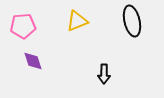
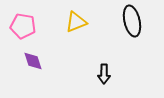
yellow triangle: moved 1 px left, 1 px down
pink pentagon: rotated 15 degrees clockwise
